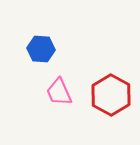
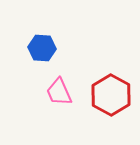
blue hexagon: moved 1 px right, 1 px up
